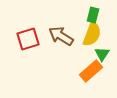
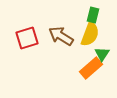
yellow semicircle: moved 2 px left
red square: moved 1 px left, 1 px up
orange rectangle: moved 3 px up
